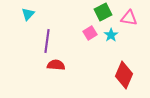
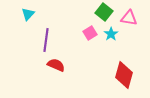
green square: moved 1 px right; rotated 24 degrees counterclockwise
cyan star: moved 1 px up
purple line: moved 1 px left, 1 px up
red semicircle: rotated 18 degrees clockwise
red diamond: rotated 8 degrees counterclockwise
